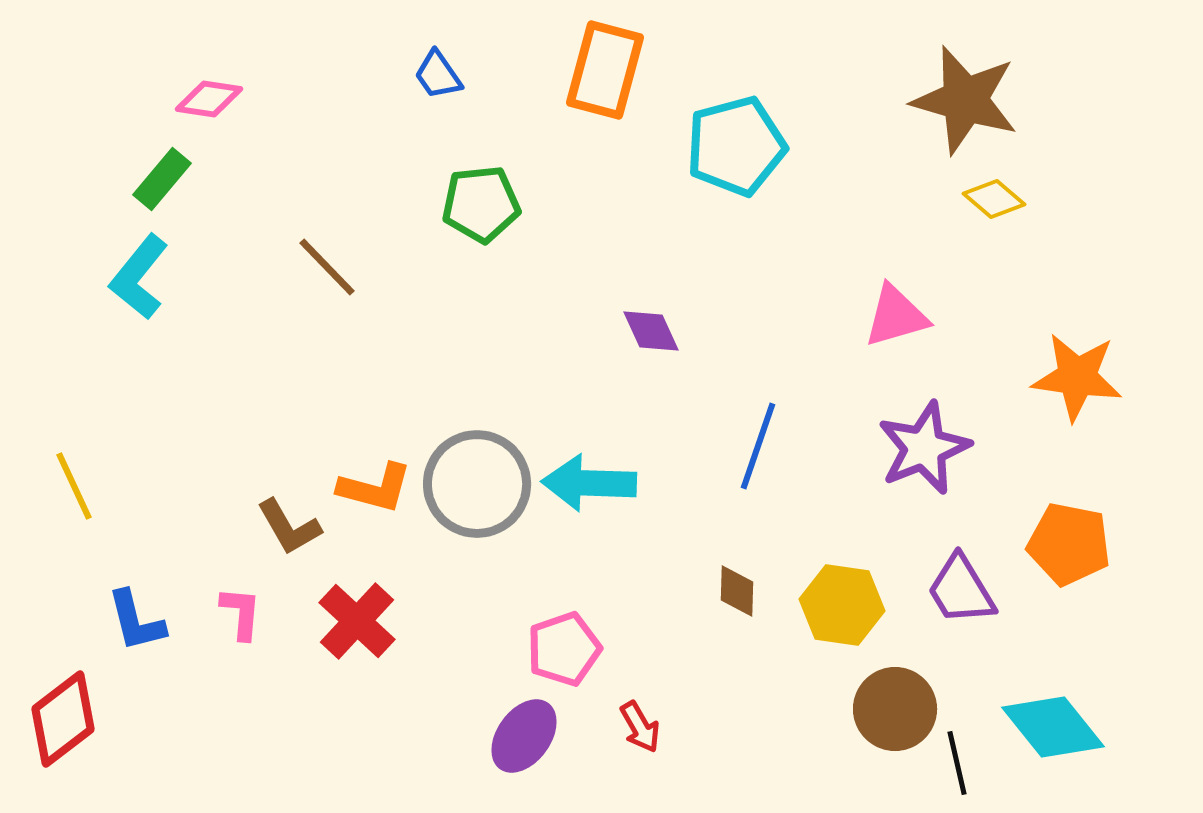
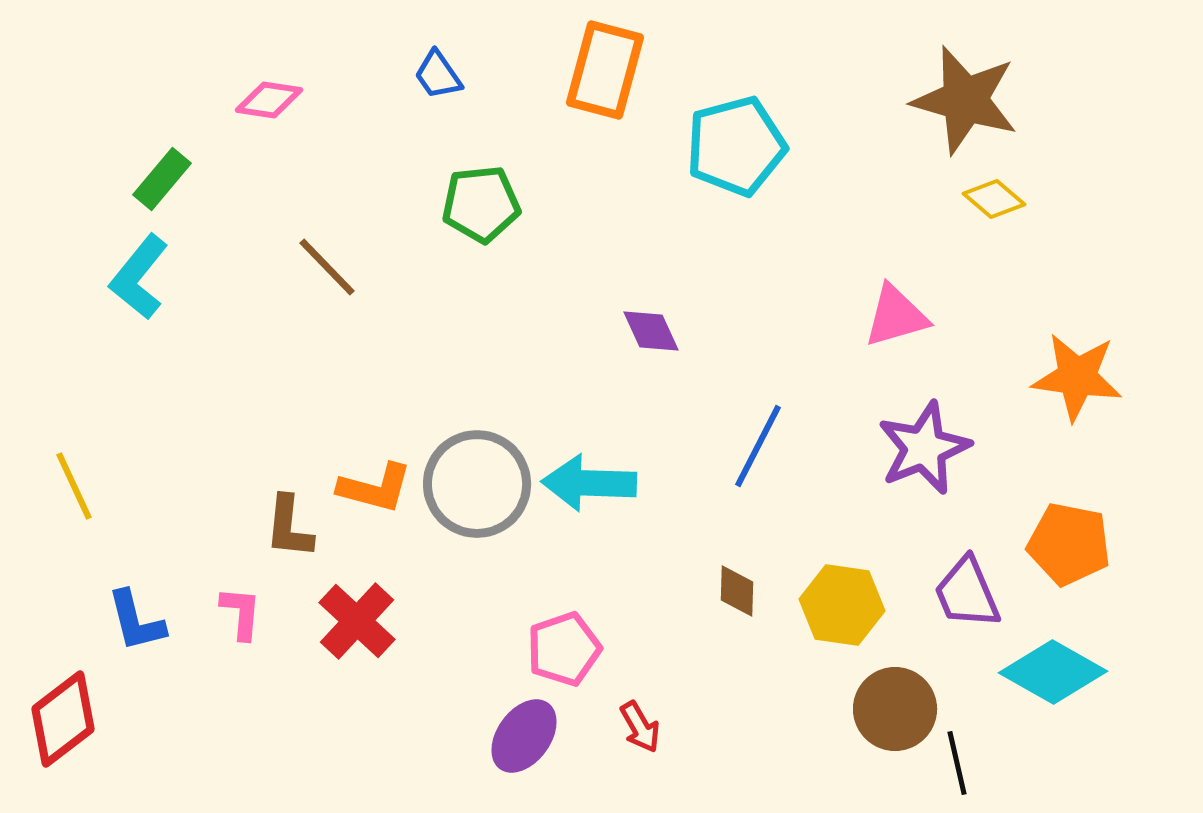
pink diamond: moved 60 px right, 1 px down
blue line: rotated 8 degrees clockwise
brown L-shape: rotated 36 degrees clockwise
purple trapezoid: moved 6 px right, 3 px down; rotated 8 degrees clockwise
cyan diamond: moved 55 px up; rotated 22 degrees counterclockwise
